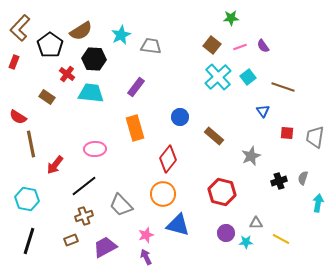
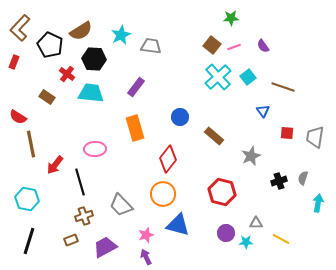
black pentagon at (50, 45): rotated 10 degrees counterclockwise
pink line at (240, 47): moved 6 px left
black line at (84, 186): moved 4 px left, 4 px up; rotated 68 degrees counterclockwise
